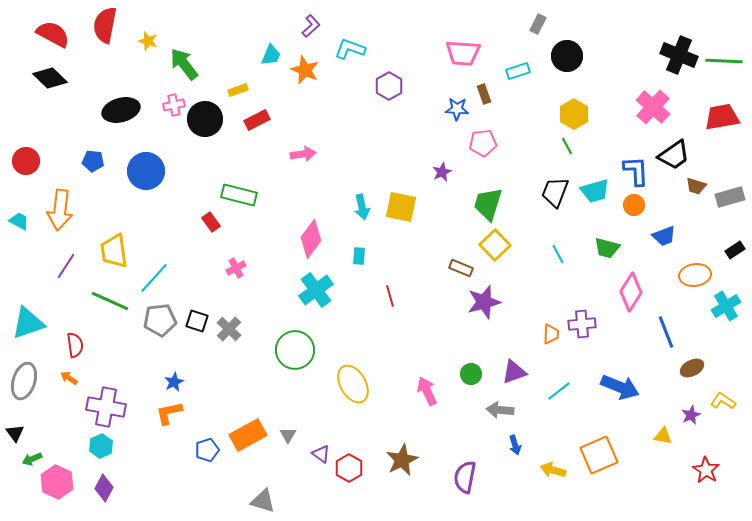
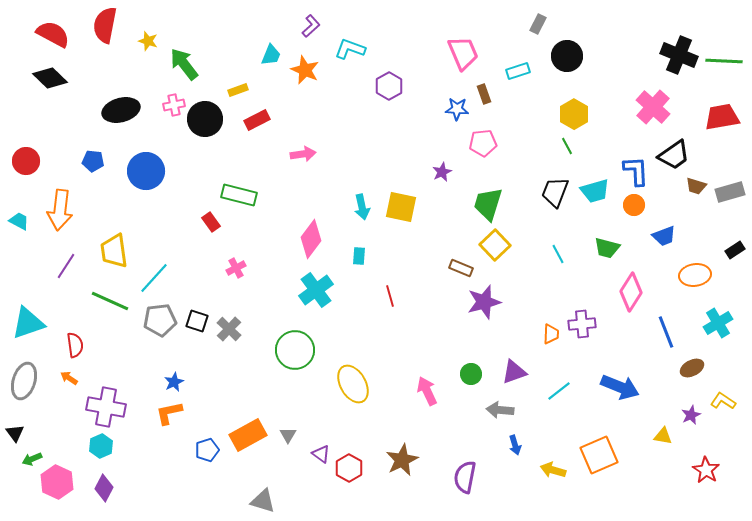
pink trapezoid at (463, 53): rotated 117 degrees counterclockwise
gray rectangle at (730, 197): moved 5 px up
cyan cross at (726, 306): moved 8 px left, 17 px down
